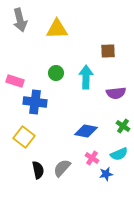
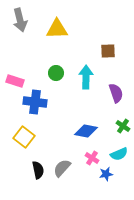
purple semicircle: rotated 102 degrees counterclockwise
